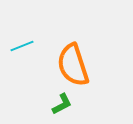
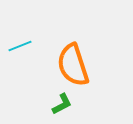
cyan line: moved 2 px left
